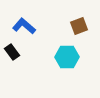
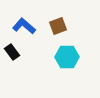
brown square: moved 21 px left
